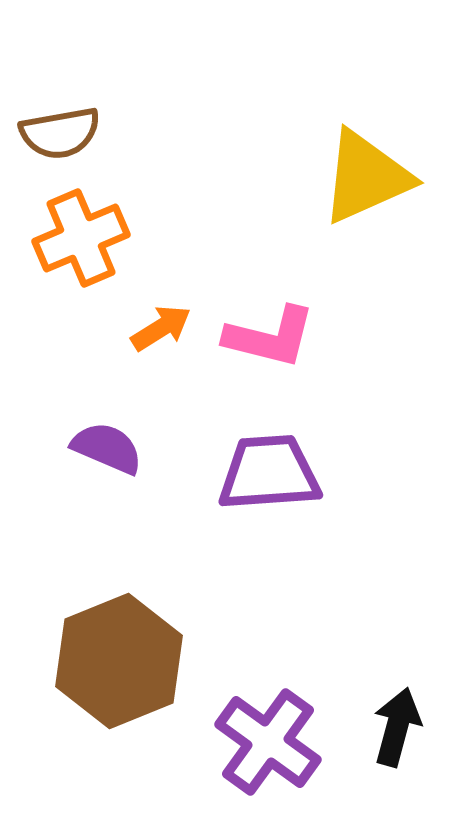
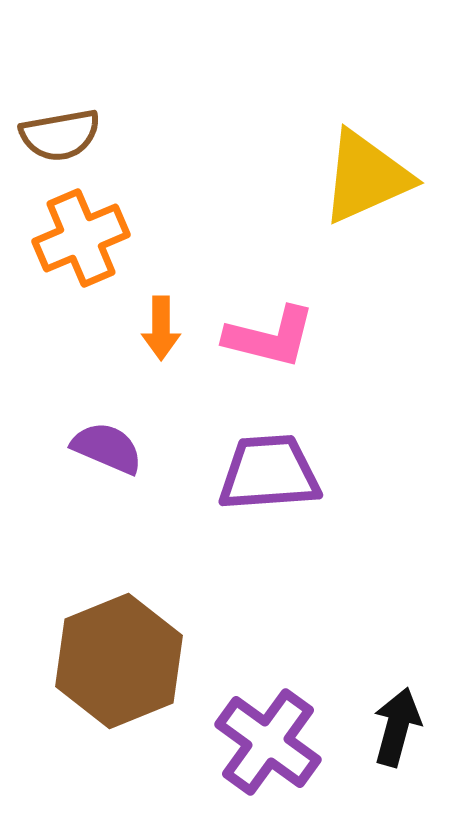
brown semicircle: moved 2 px down
orange arrow: rotated 122 degrees clockwise
